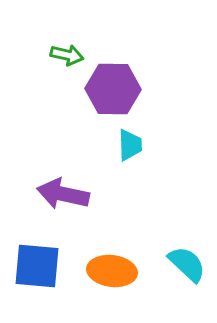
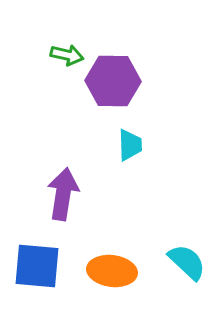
purple hexagon: moved 8 px up
purple arrow: rotated 87 degrees clockwise
cyan semicircle: moved 2 px up
